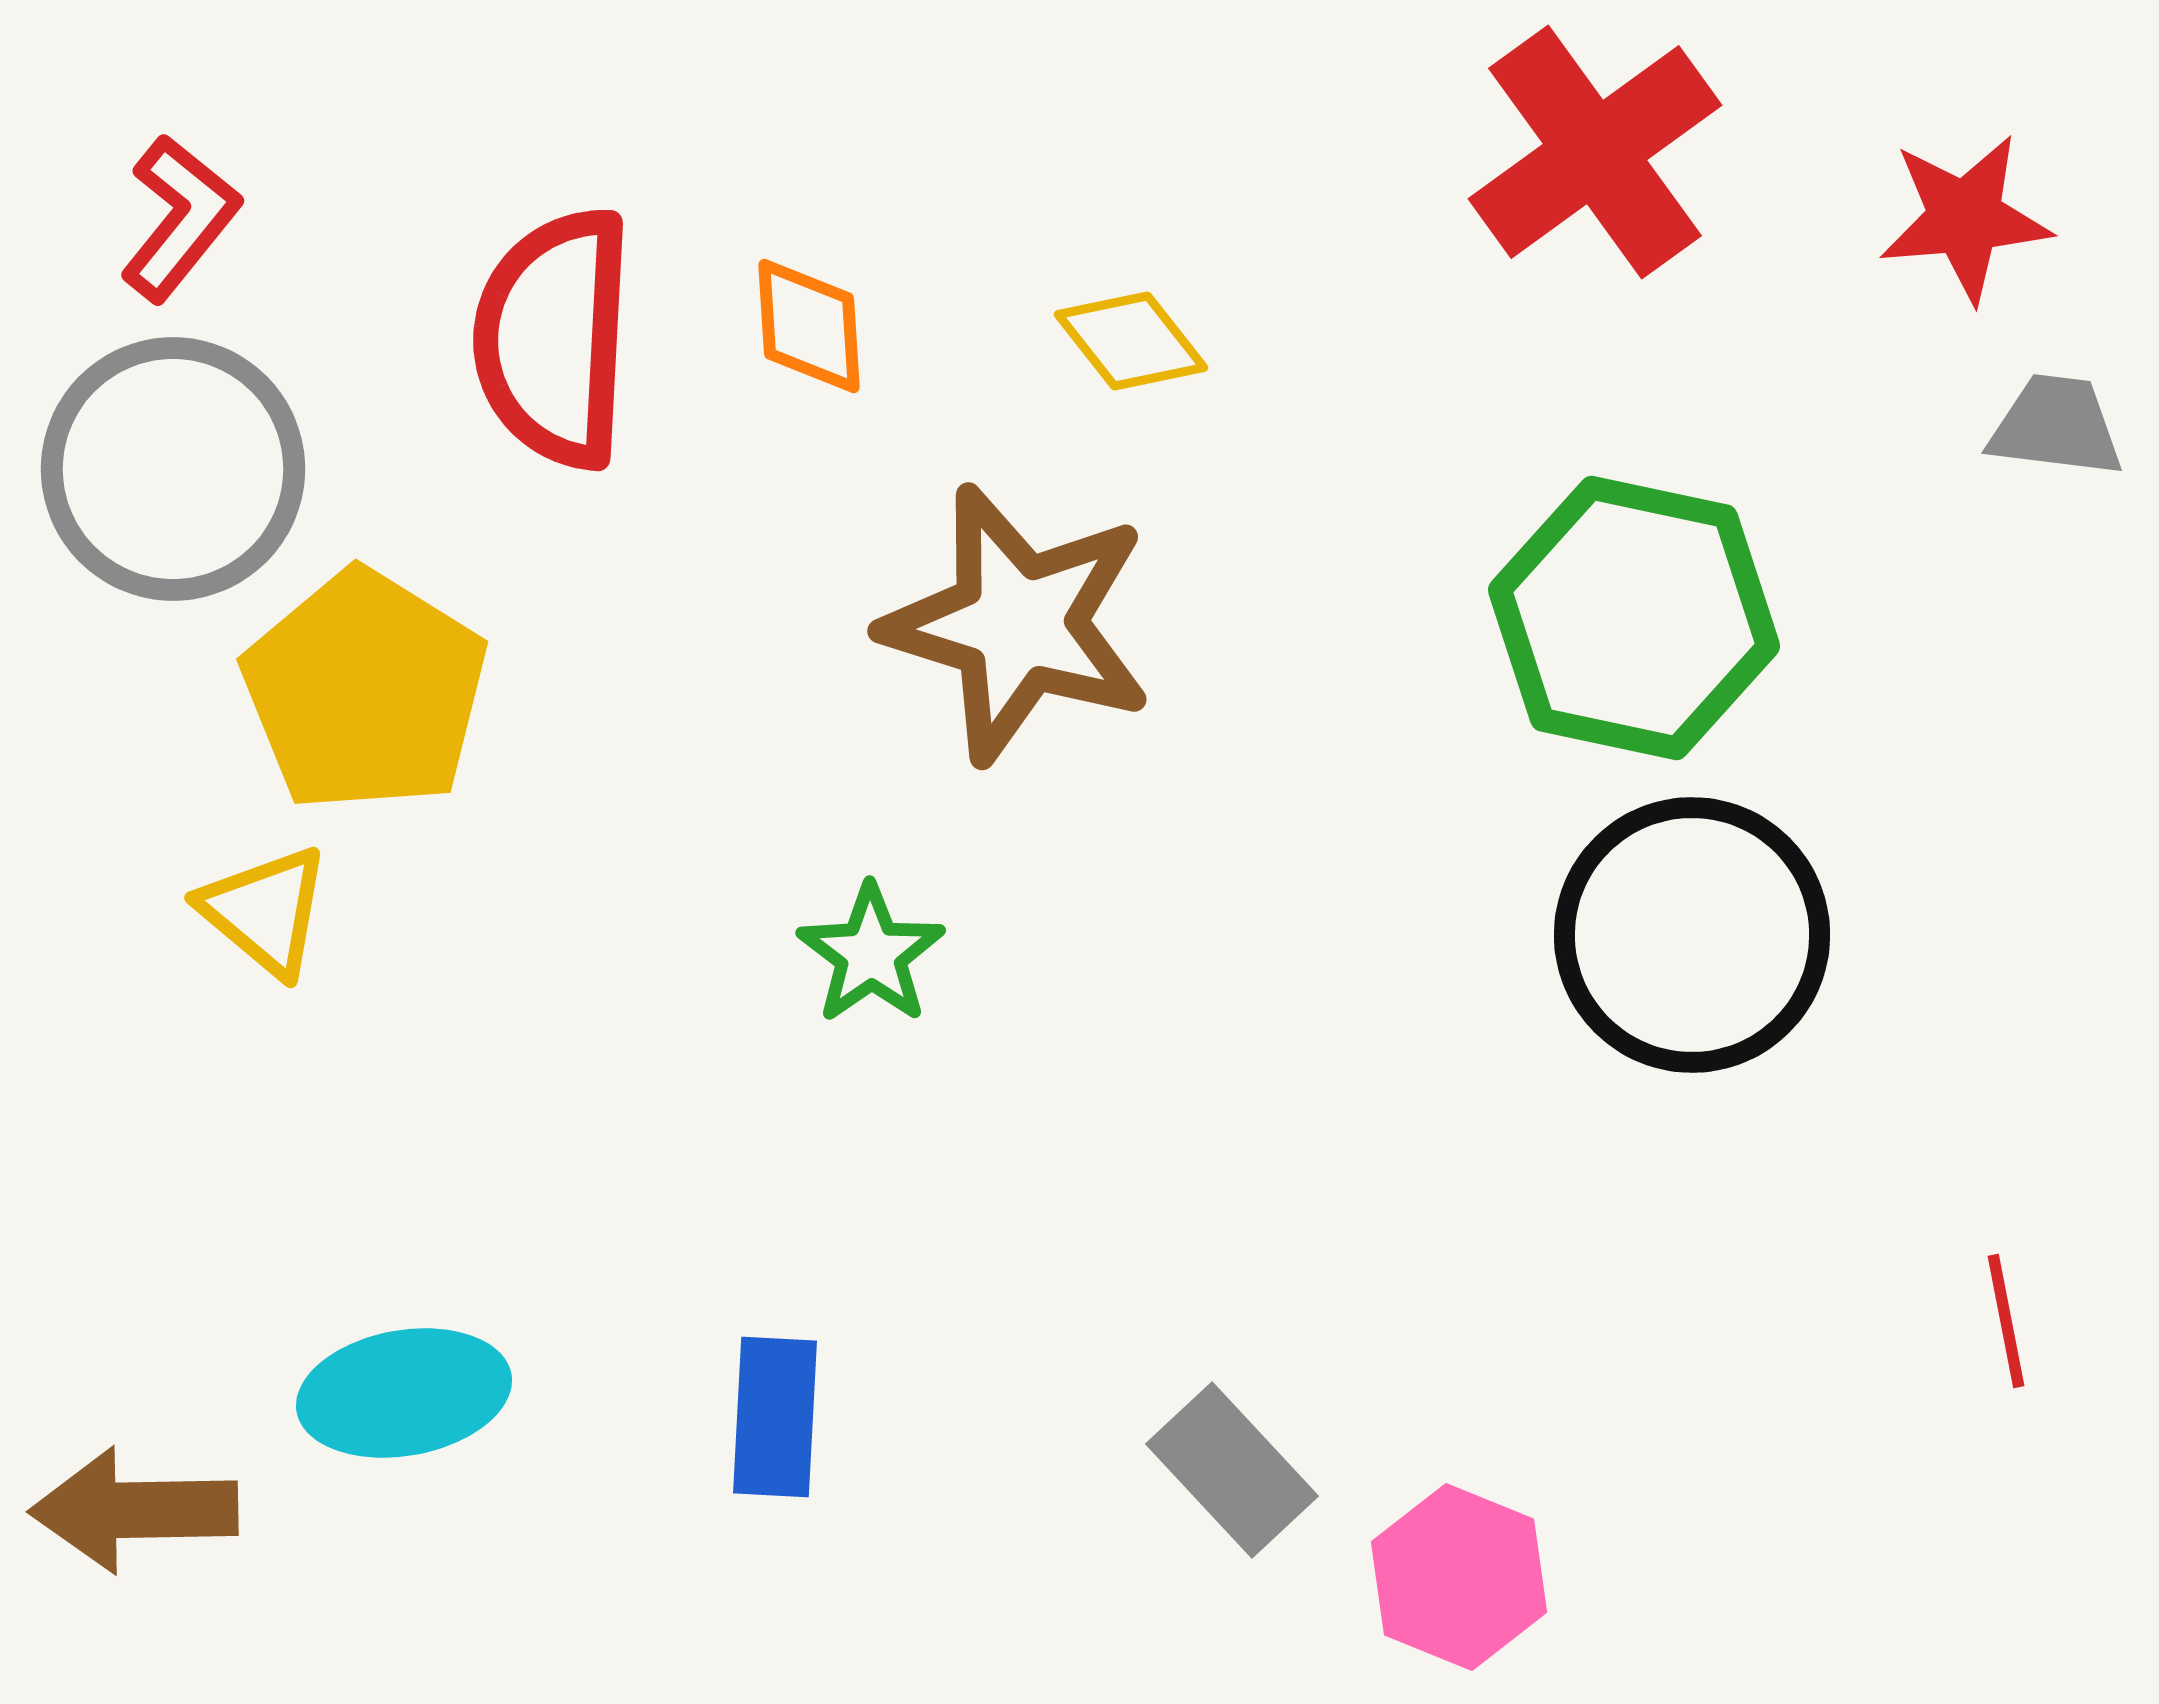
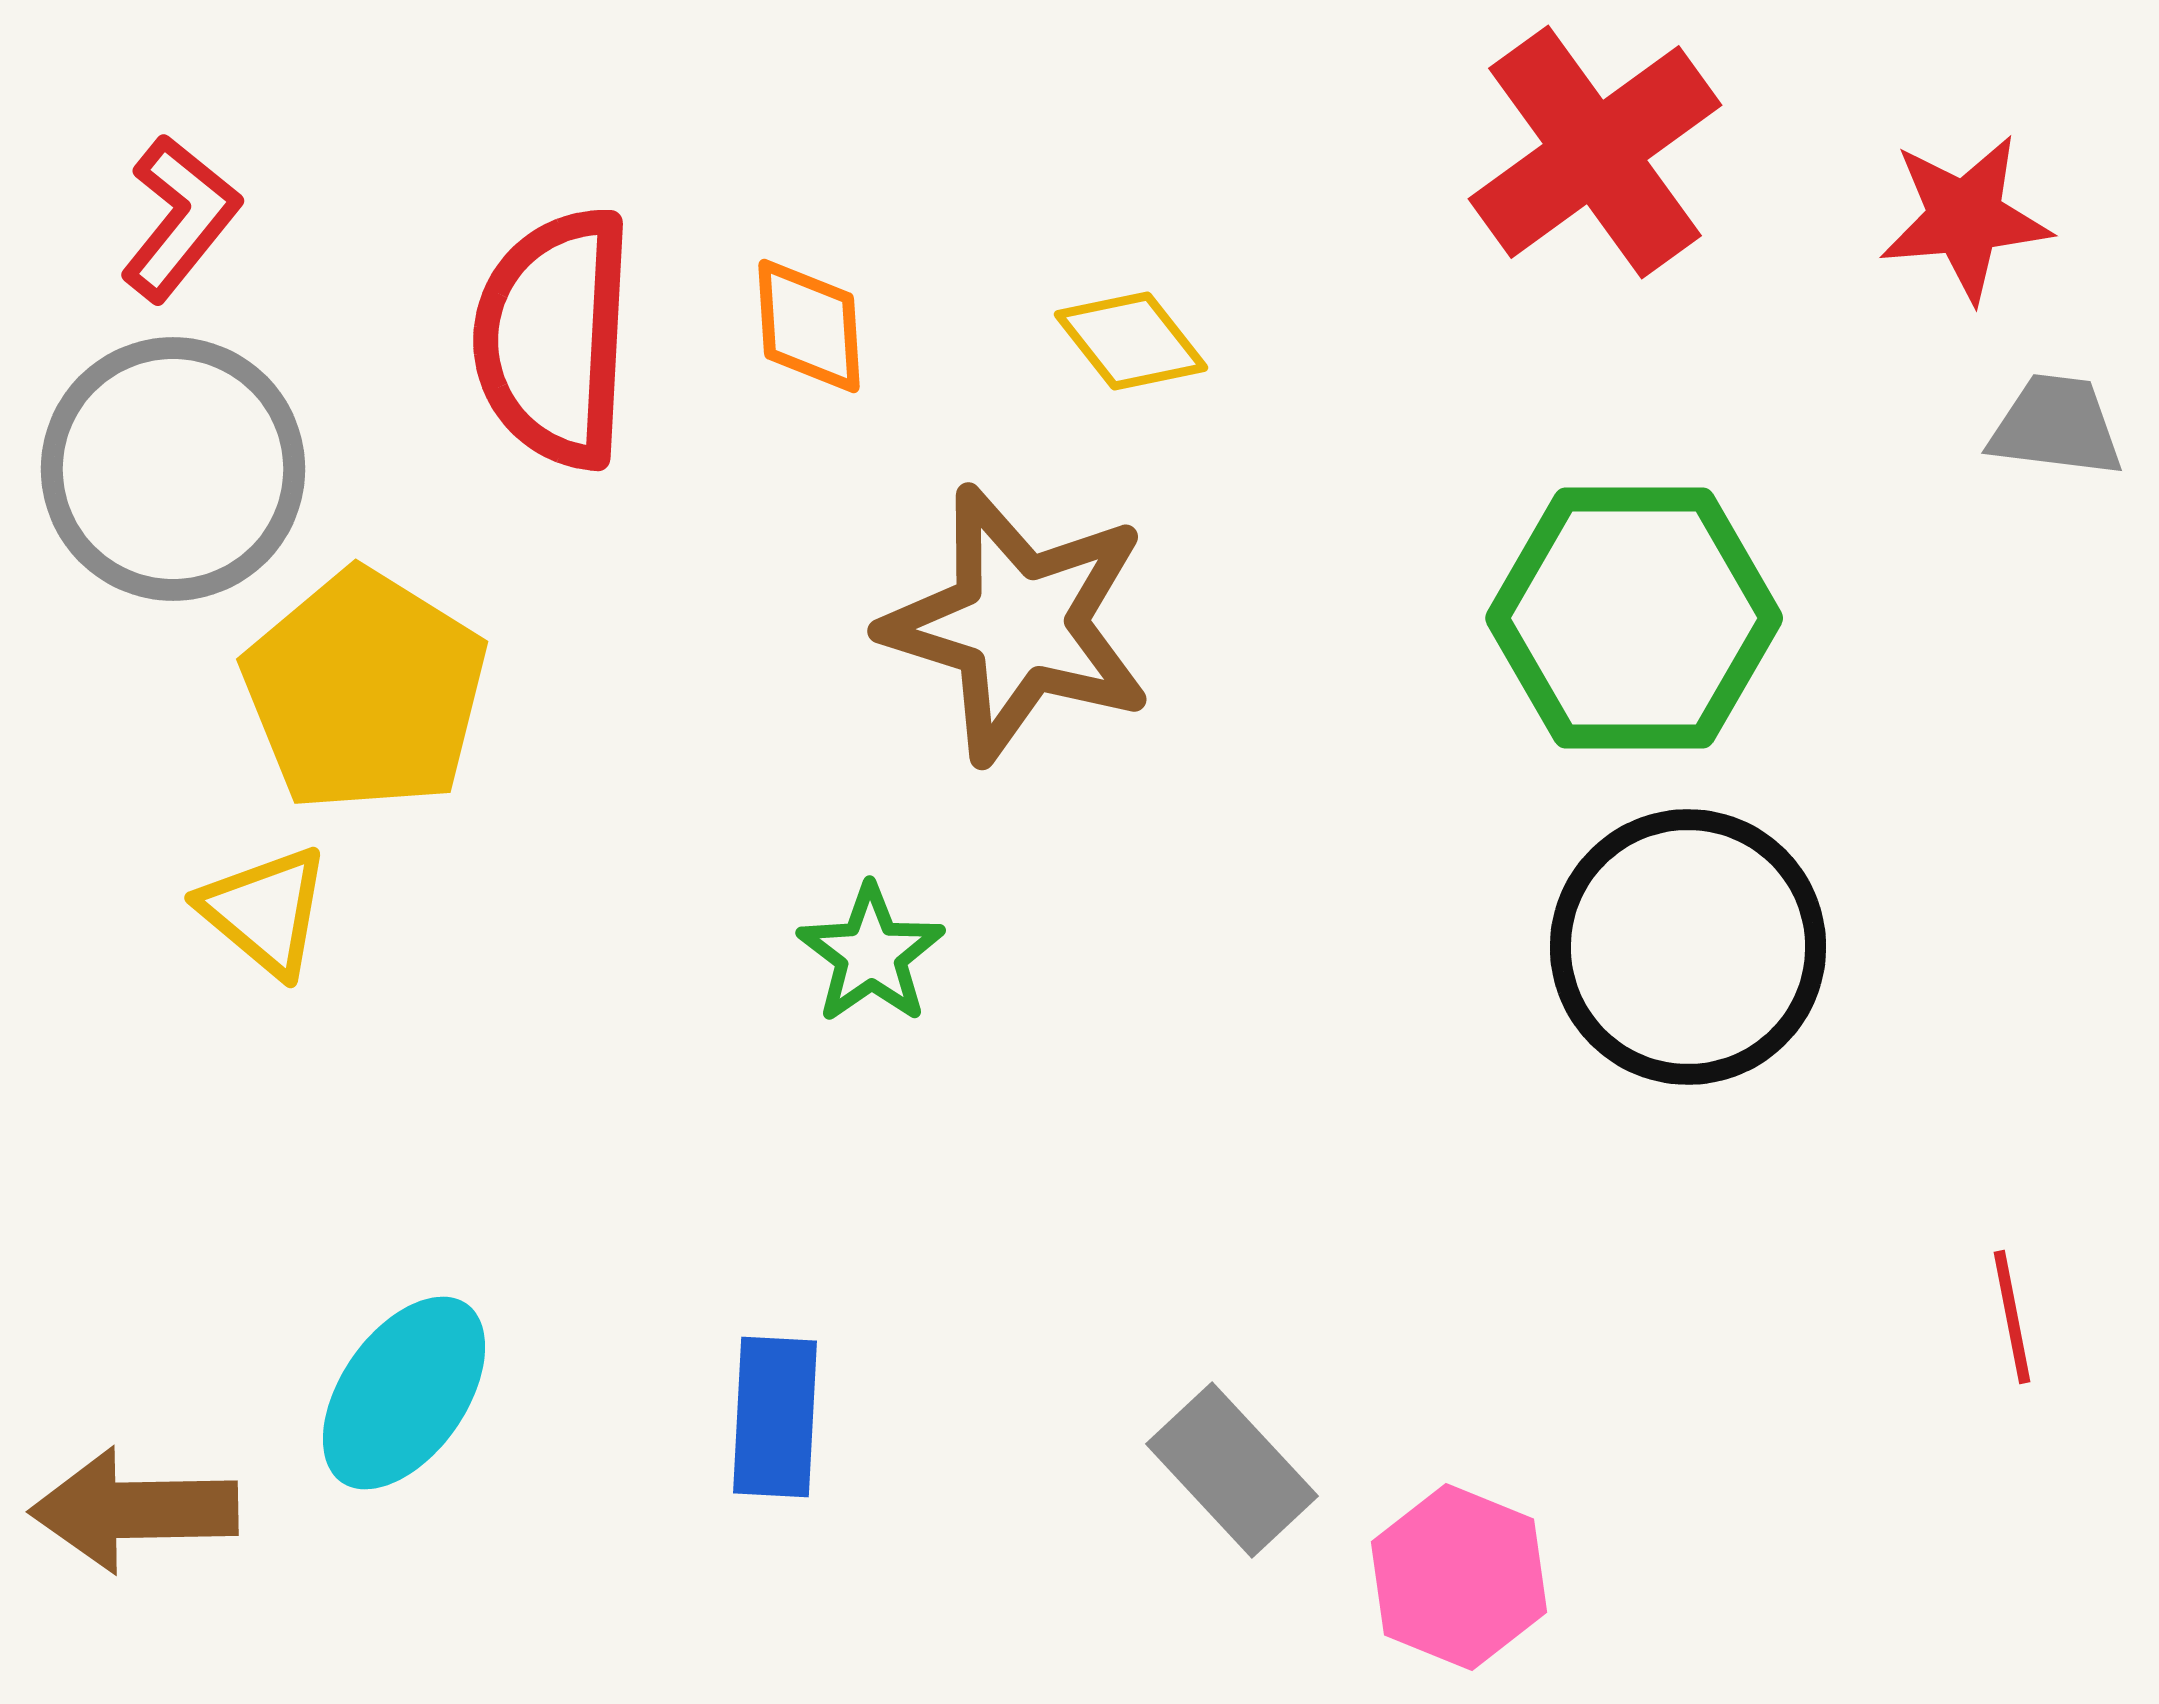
green hexagon: rotated 12 degrees counterclockwise
black circle: moved 4 px left, 12 px down
red line: moved 6 px right, 4 px up
cyan ellipse: rotated 45 degrees counterclockwise
